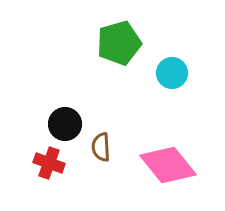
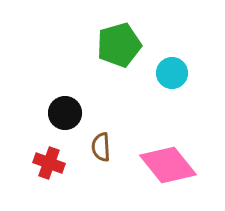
green pentagon: moved 2 px down
black circle: moved 11 px up
